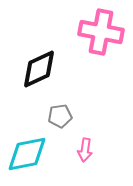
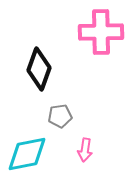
pink cross: rotated 12 degrees counterclockwise
black diamond: rotated 45 degrees counterclockwise
